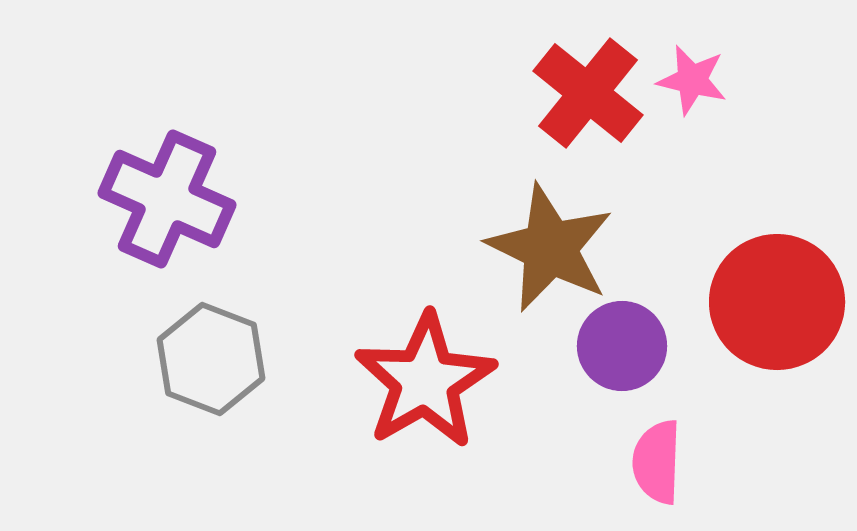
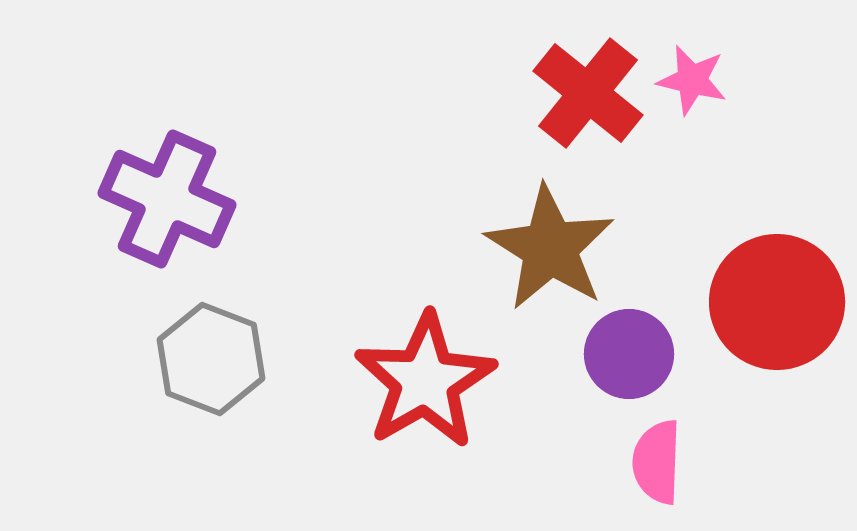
brown star: rotated 6 degrees clockwise
purple circle: moved 7 px right, 8 px down
